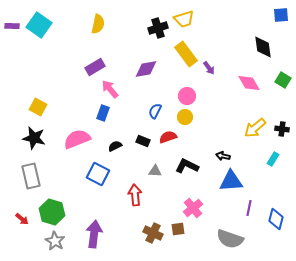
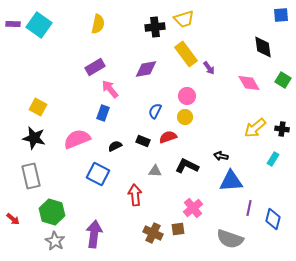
purple rectangle at (12, 26): moved 1 px right, 2 px up
black cross at (158, 28): moved 3 px left, 1 px up; rotated 12 degrees clockwise
black arrow at (223, 156): moved 2 px left
red arrow at (22, 219): moved 9 px left
blue diamond at (276, 219): moved 3 px left
